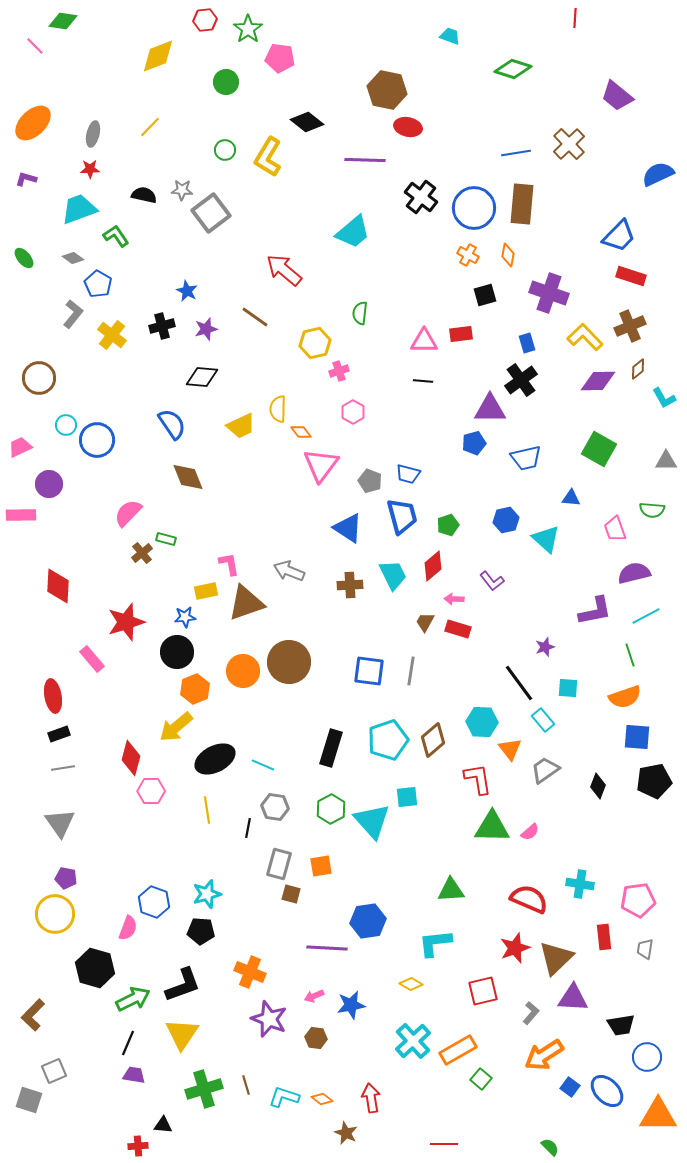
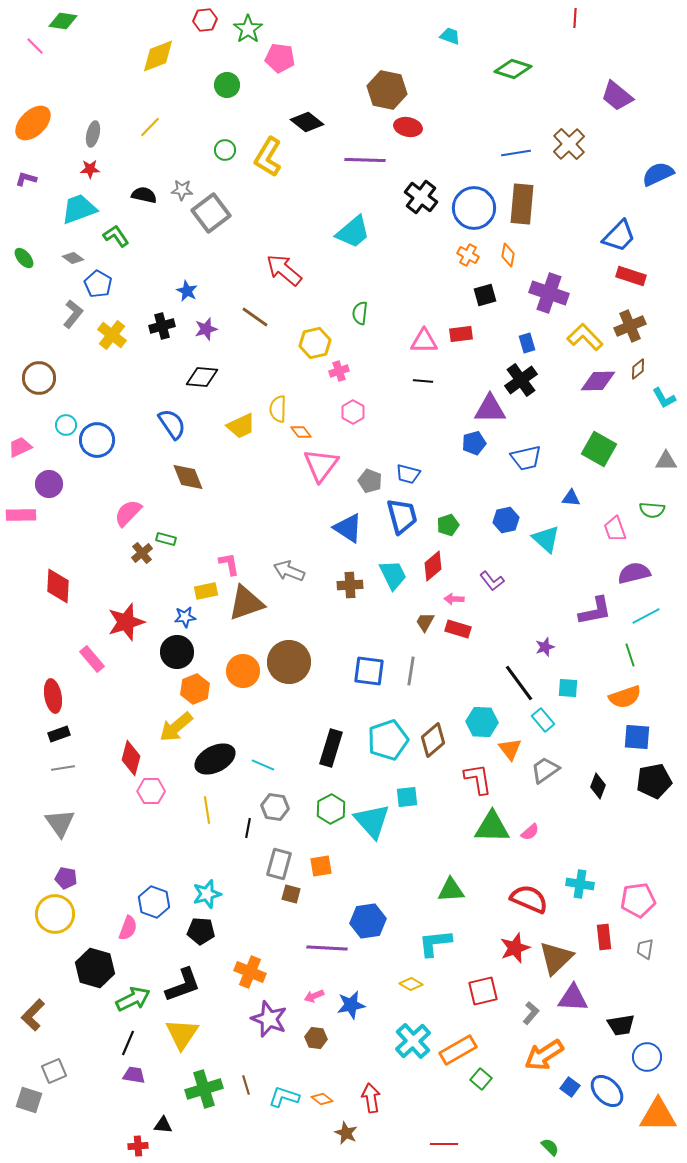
green circle at (226, 82): moved 1 px right, 3 px down
